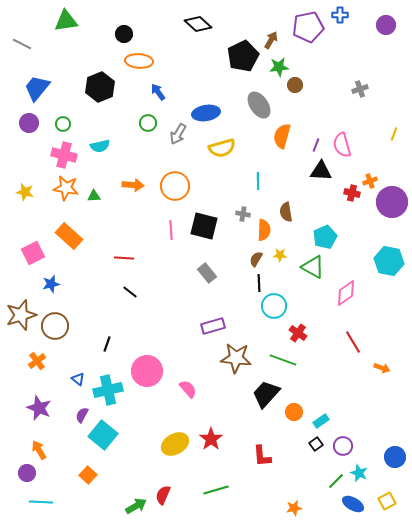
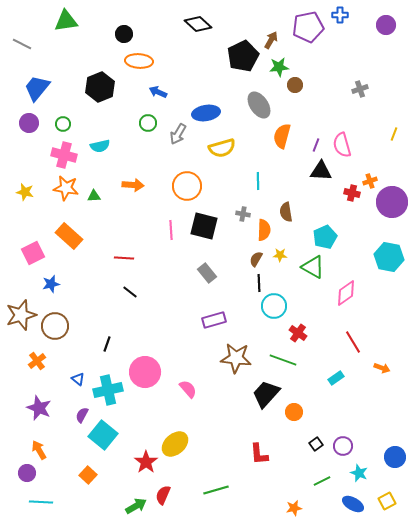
blue arrow at (158, 92): rotated 30 degrees counterclockwise
orange circle at (175, 186): moved 12 px right
cyan hexagon at (389, 261): moved 4 px up
purple rectangle at (213, 326): moved 1 px right, 6 px up
pink circle at (147, 371): moved 2 px left, 1 px down
cyan rectangle at (321, 421): moved 15 px right, 43 px up
red star at (211, 439): moved 65 px left, 23 px down
yellow ellipse at (175, 444): rotated 12 degrees counterclockwise
red L-shape at (262, 456): moved 3 px left, 2 px up
green line at (336, 481): moved 14 px left; rotated 18 degrees clockwise
